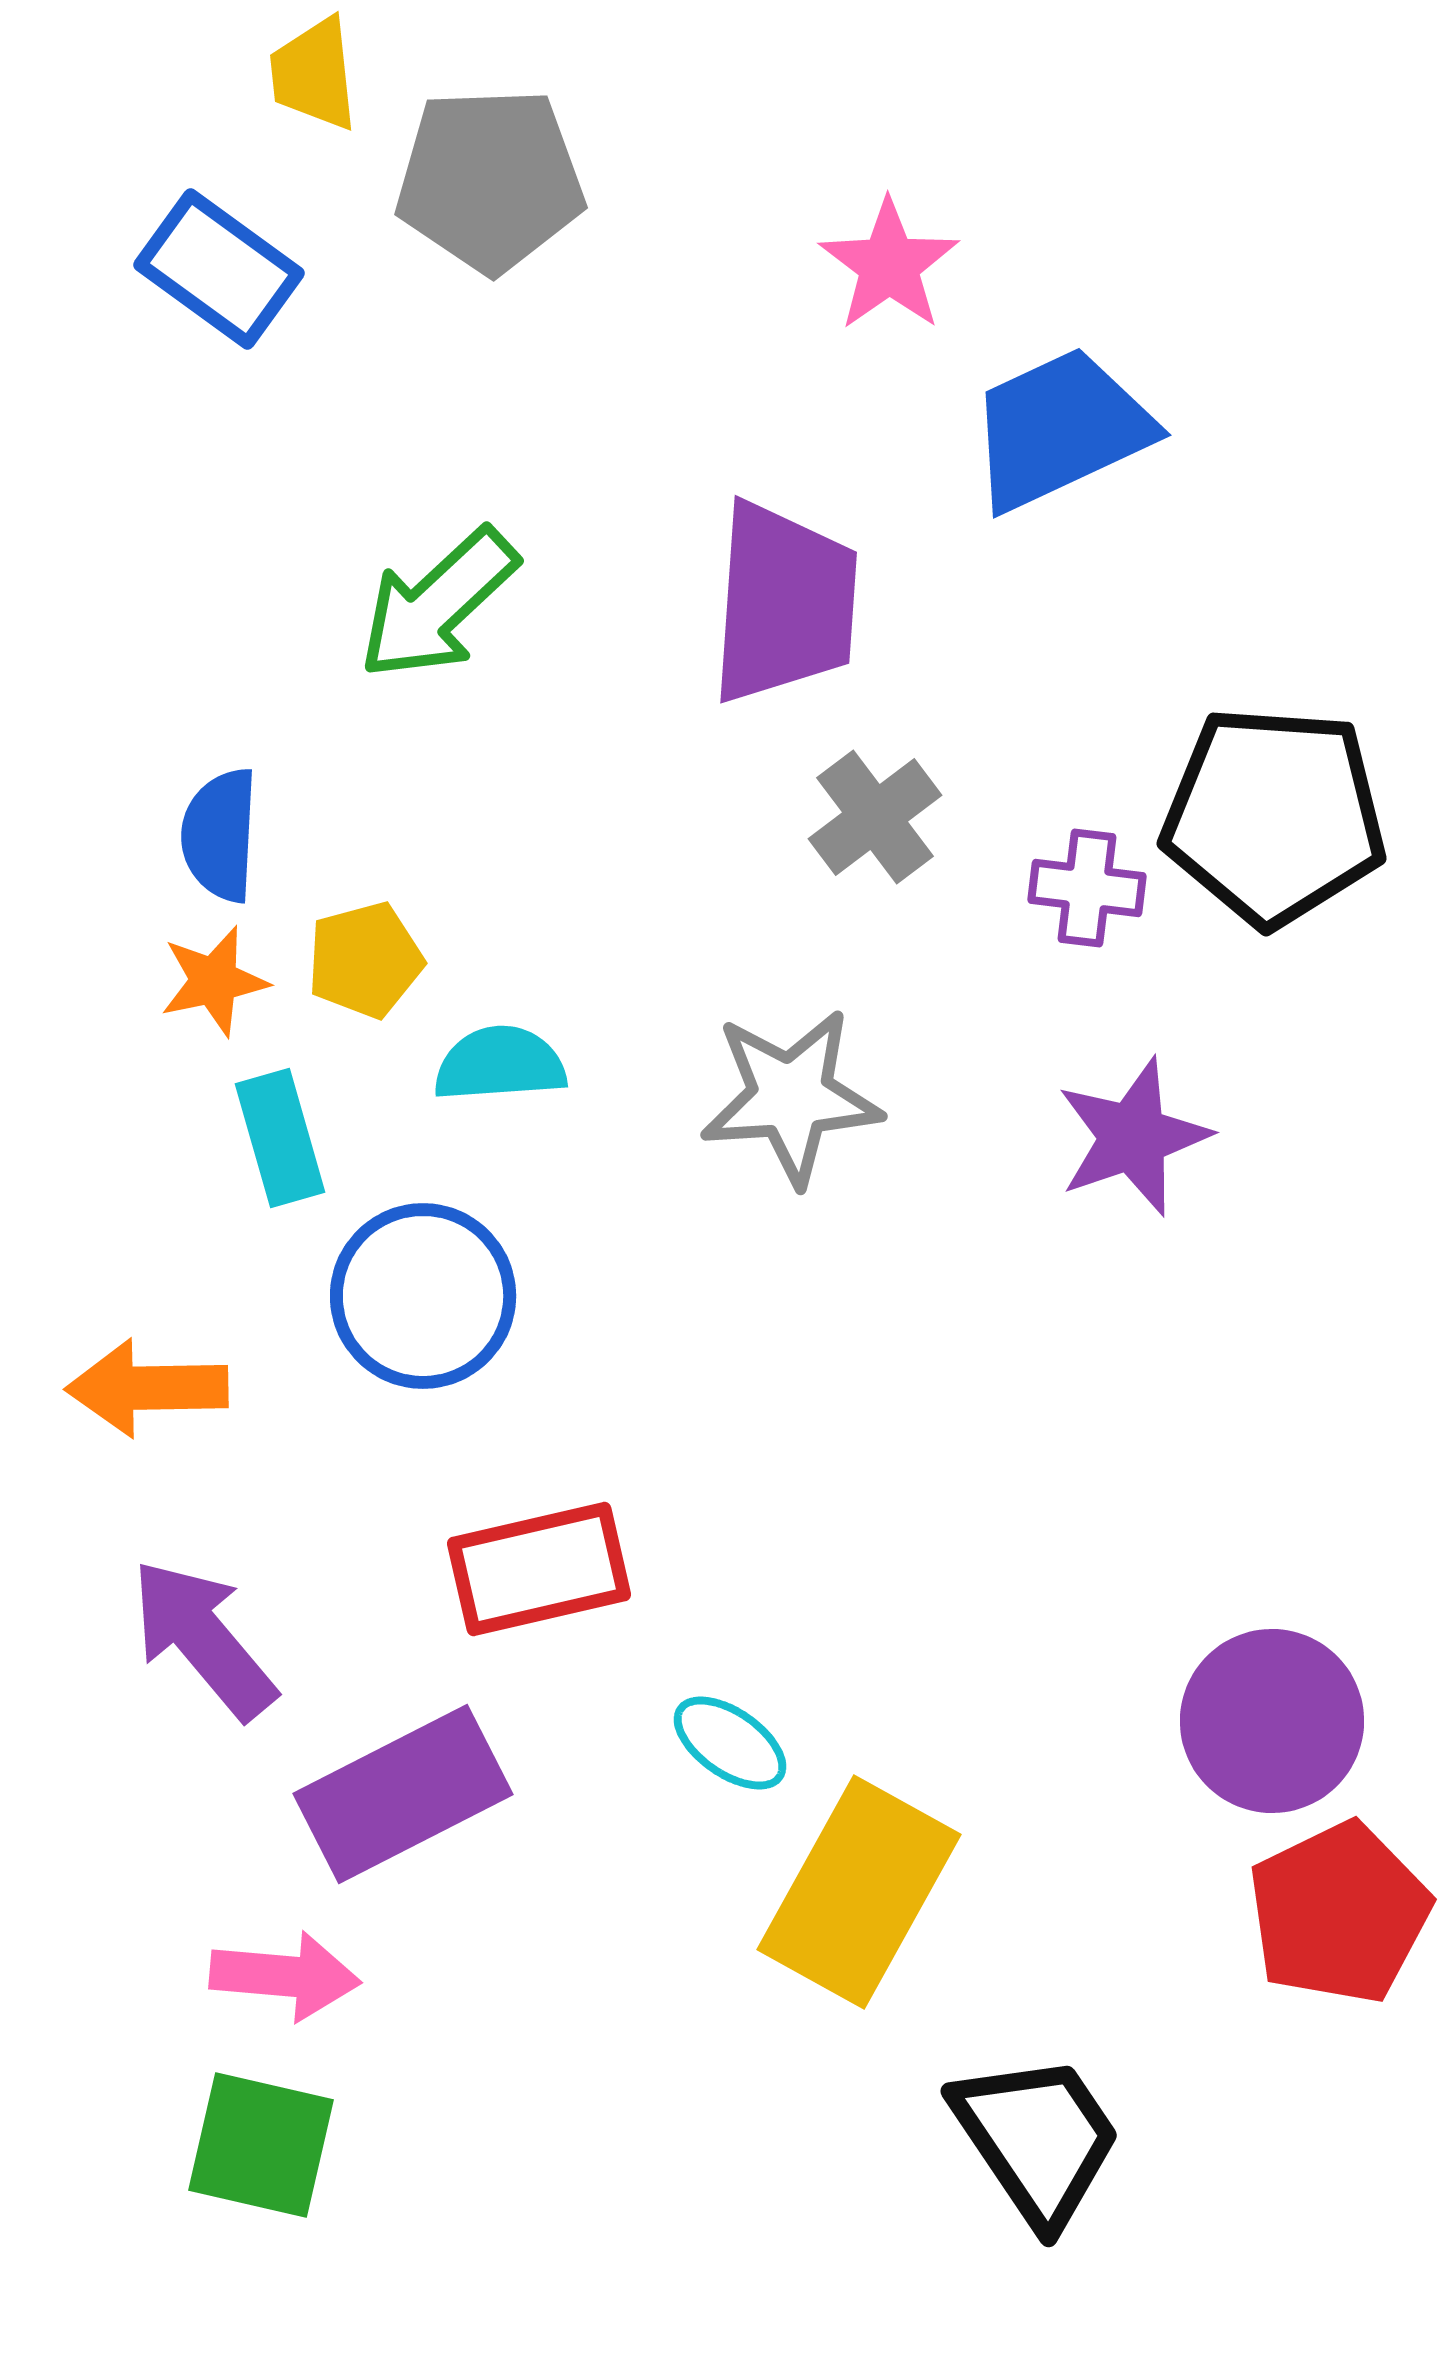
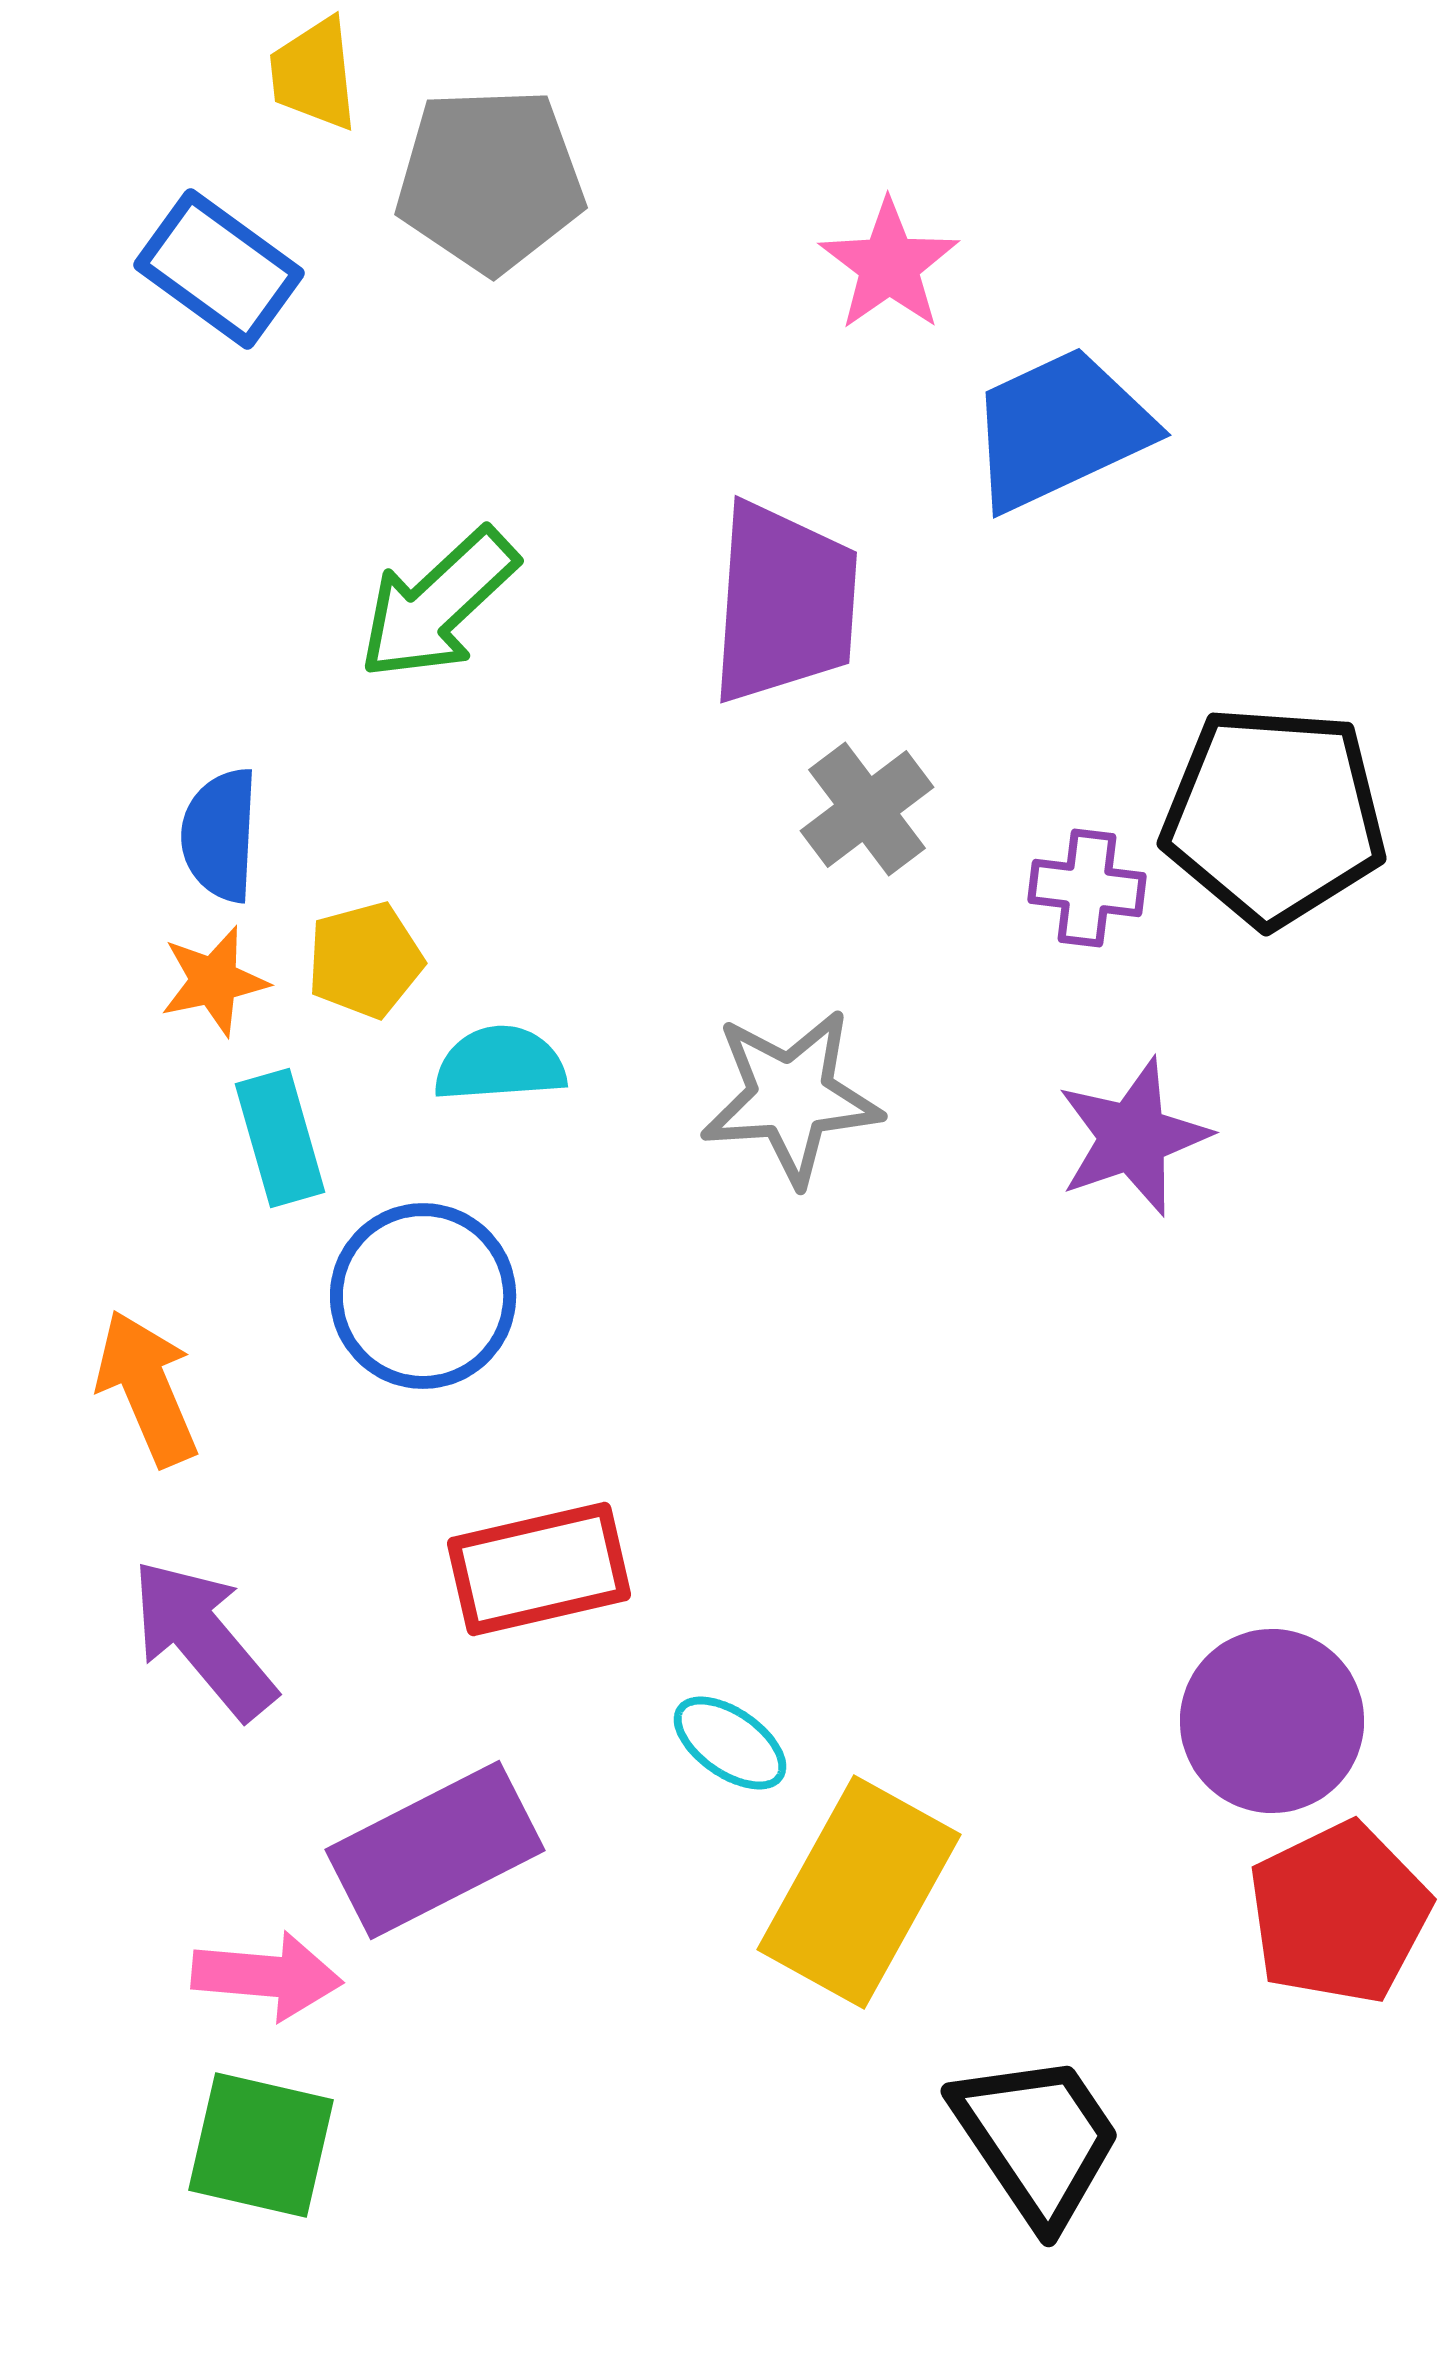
gray cross: moved 8 px left, 8 px up
orange arrow: rotated 68 degrees clockwise
purple rectangle: moved 32 px right, 56 px down
pink arrow: moved 18 px left
